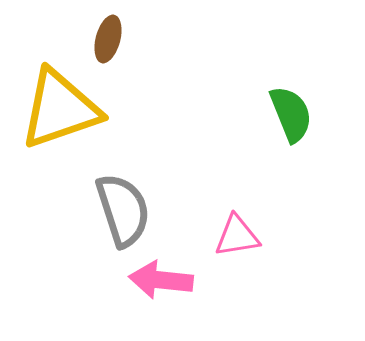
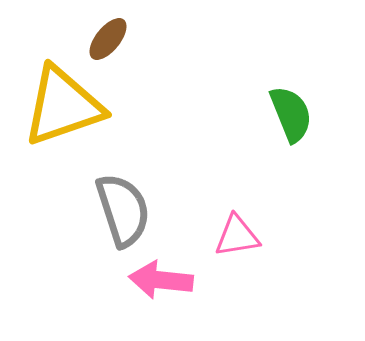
brown ellipse: rotated 24 degrees clockwise
yellow triangle: moved 3 px right, 3 px up
